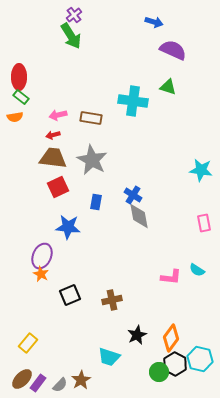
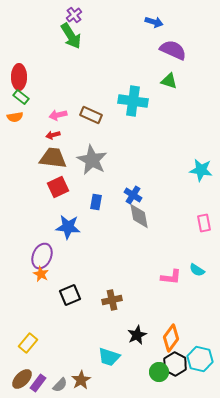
green triangle: moved 1 px right, 6 px up
brown rectangle: moved 3 px up; rotated 15 degrees clockwise
